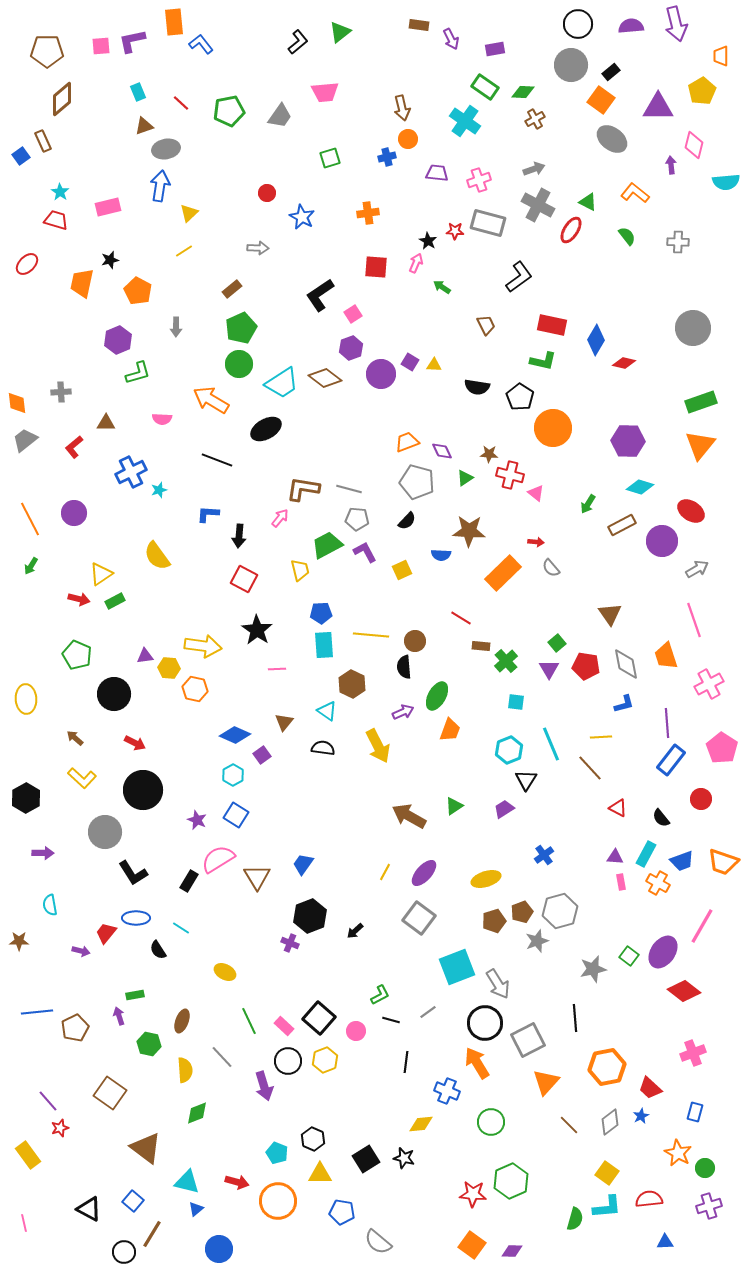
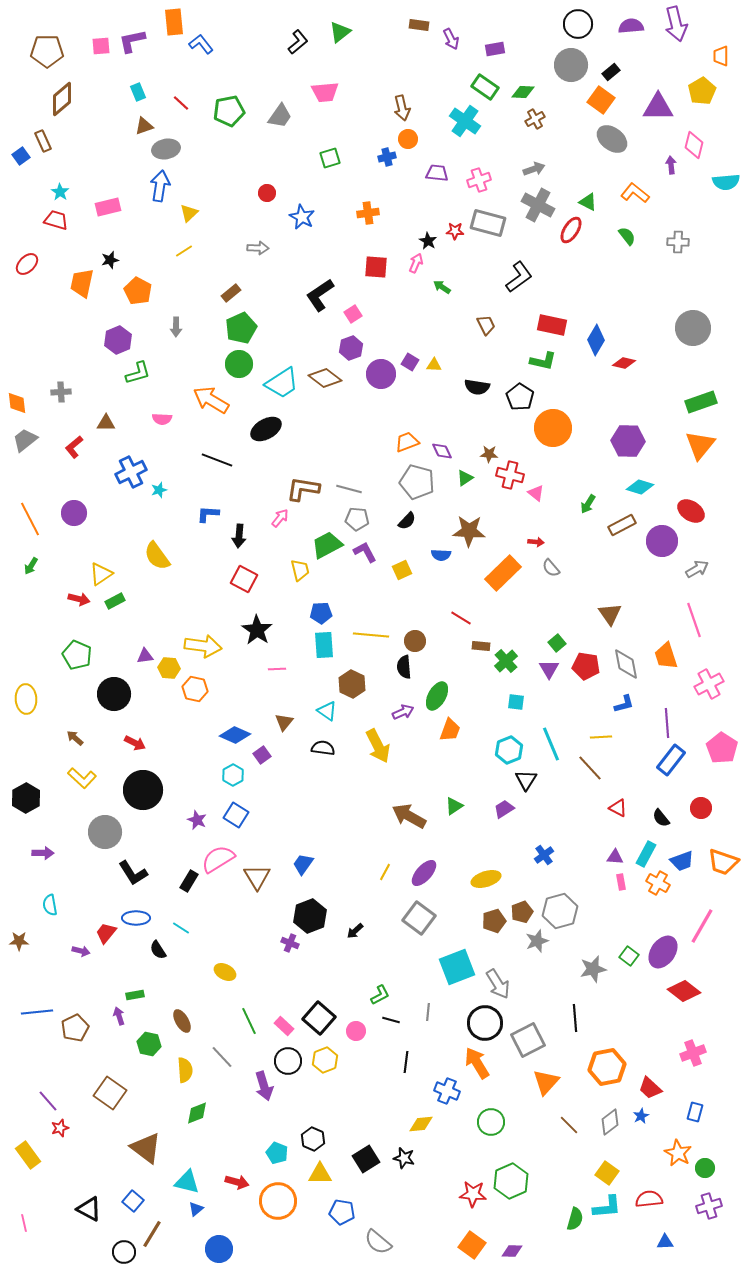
brown rectangle at (232, 289): moved 1 px left, 4 px down
red circle at (701, 799): moved 9 px down
gray line at (428, 1012): rotated 48 degrees counterclockwise
brown ellipse at (182, 1021): rotated 50 degrees counterclockwise
